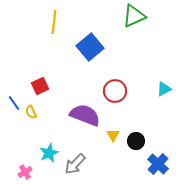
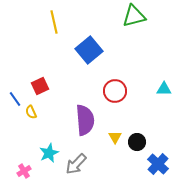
green triangle: rotated 10 degrees clockwise
yellow line: rotated 20 degrees counterclockwise
blue square: moved 1 px left, 3 px down
cyan triangle: rotated 28 degrees clockwise
blue line: moved 1 px right, 4 px up
purple semicircle: moved 5 px down; rotated 64 degrees clockwise
yellow triangle: moved 2 px right, 2 px down
black circle: moved 1 px right, 1 px down
gray arrow: moved 1 px right
pink cross: moved 1 px left, 1 px up
